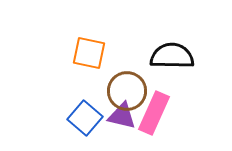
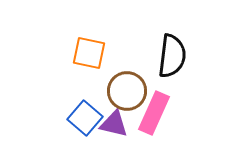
black semicircle: rotated 96 degrees clockwise
purple triangle: moved 8 px left, 8 px down
